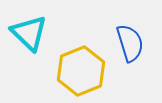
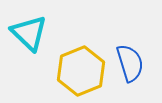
blue semicircle: moved 20 px down
